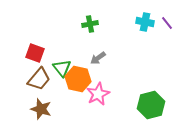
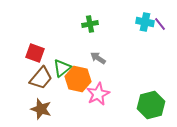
purple line: moved 7 px left, 1 px down
gray arrow: rotated 70 degrees clockwise
green triangle: rotated 30 degrees clockwise
brown trapezoid: moved 2 px right, 1 px up
